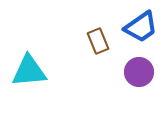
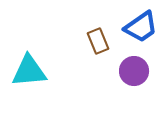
purple circle: moved 5 px left, 1 px up
